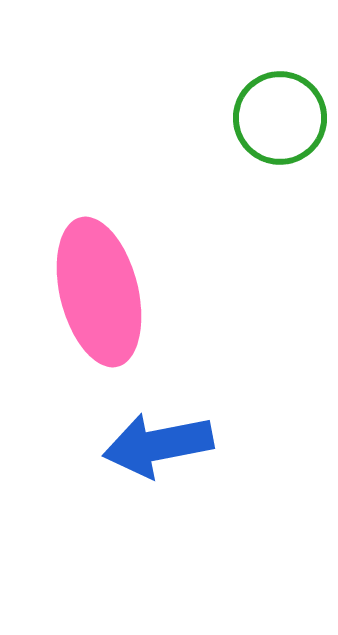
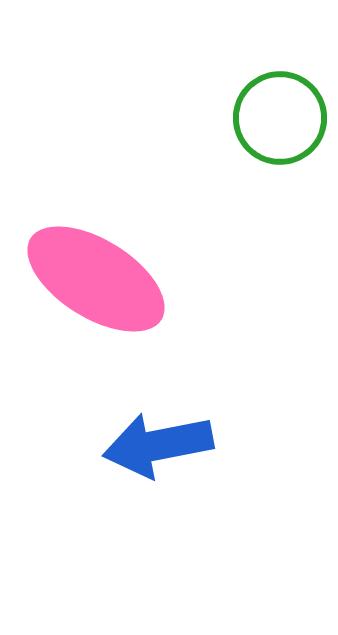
pink ellipse: moved 3 px left, 13 px up; rotated 44 degrees counterclockwise
